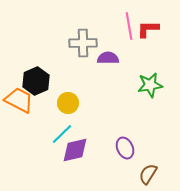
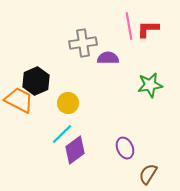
gray cross: rotated 8 degrees counterclockwise
purple diamond: rotated 24 degrees counterclockwise
